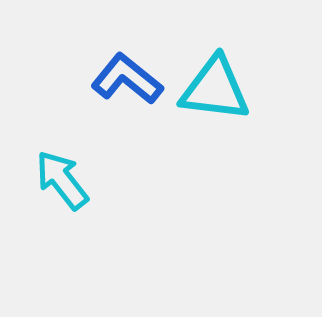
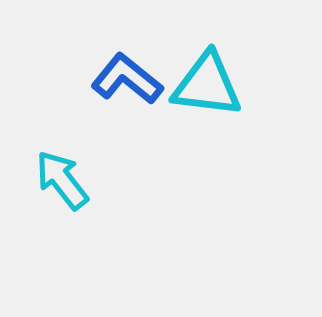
cyan triangle: moved 8 px left, 4 px up
